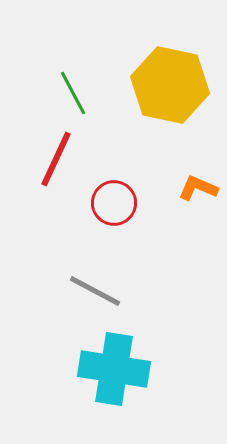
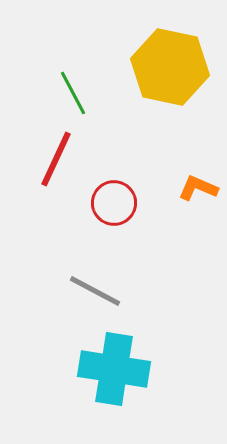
yellow hexagon: moved 18 px up
